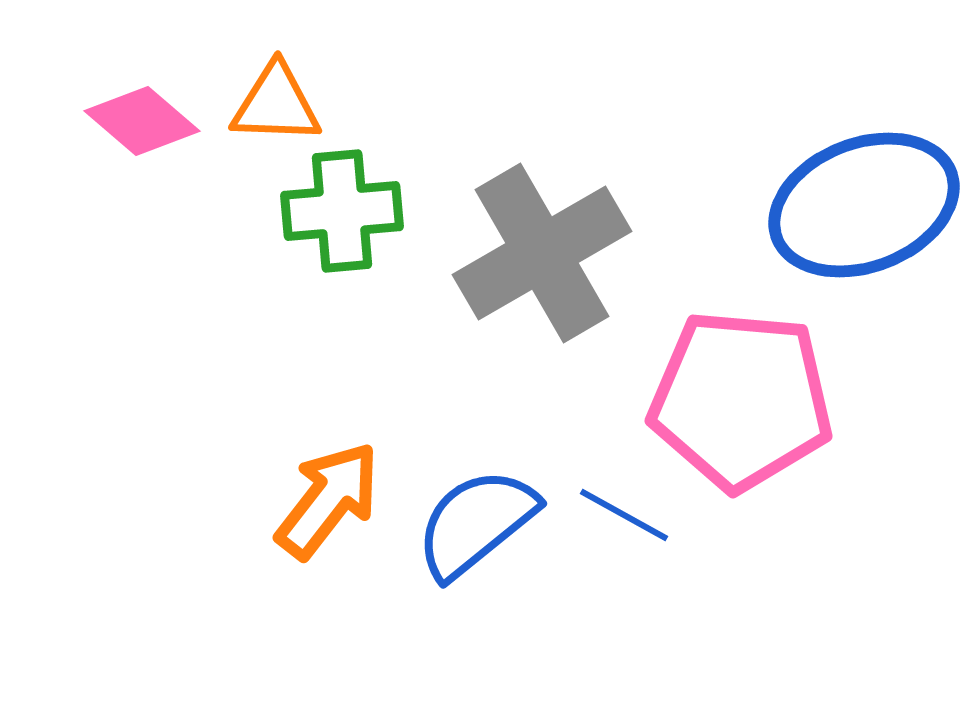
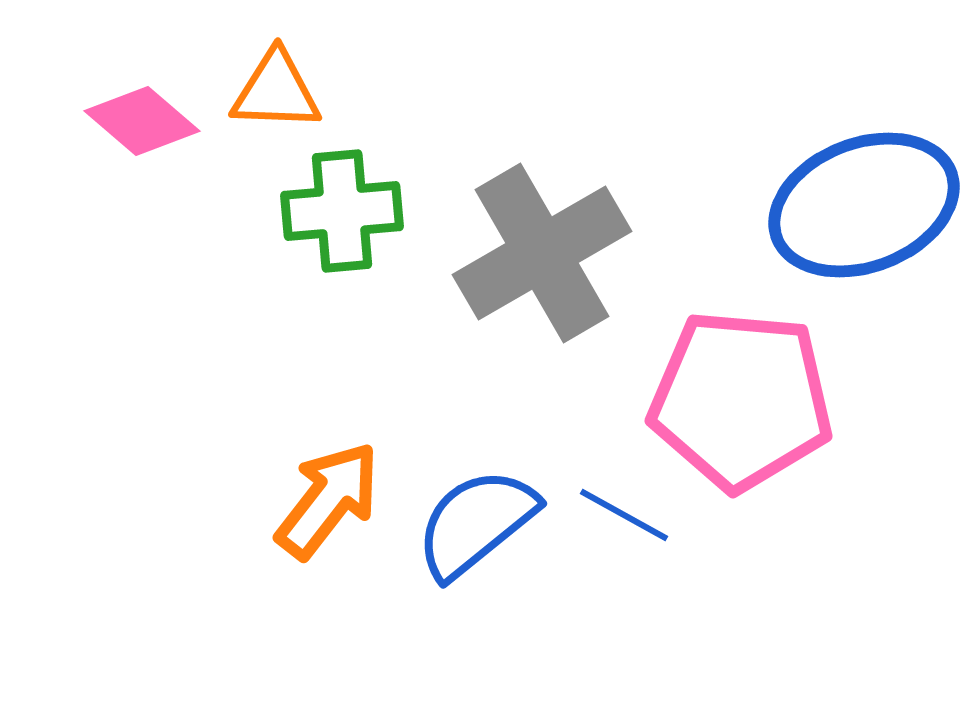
orange triangle: moved 13 px up
